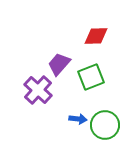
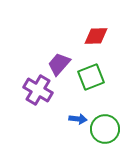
purple cross: rotated 12 degrees counterclockwise
green circle: moved 4 px down
